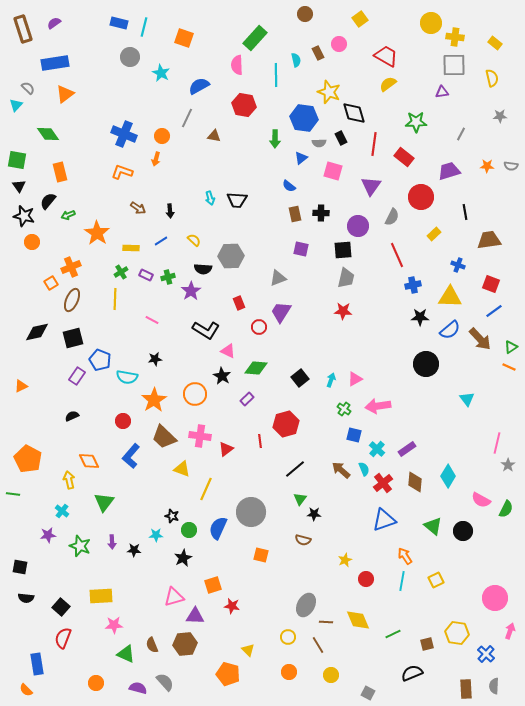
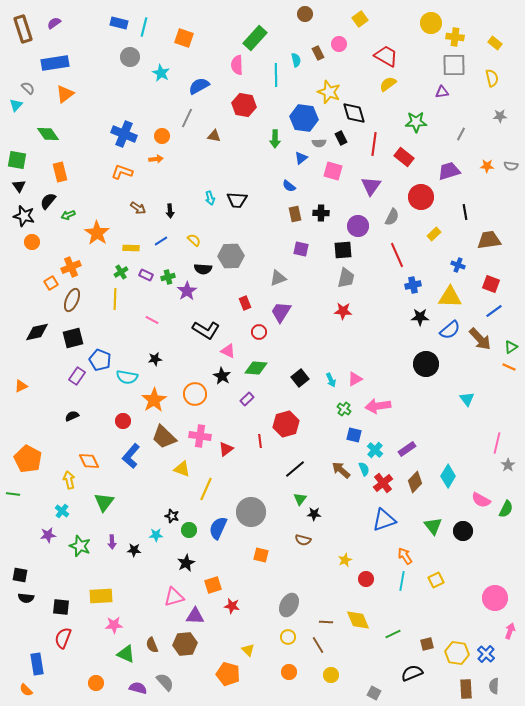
orange arrow at (156, 159): rotated 112 degrees counterclockwise
purple star at (191, 291): moved 4 px left
red rectangle at (239, 303): moved 6 px right
red circle at (259, 327): moved 5 px down
cyan arrow at (331, 380): rotated 136 degrees clockwise
cyan cross at (377, 449): moved 2 px left, 1 px down
brown diamond at (415, 482): rotated 40 degrees clockwise
green triangle at (433, 526): rotated 12 degrees clockwise
black star at (183, 558): moved 3 px right, 5 px down
black square at (20, 567): moved 8 px down
gray ellipse at (306, 605): moved 17 px left
black square at (61, 607): rotated 36 degrees counterclockwise
yellow hexagon at (457, 633): moved 20 px down
gray square at (368, 693): moved 6 px right
